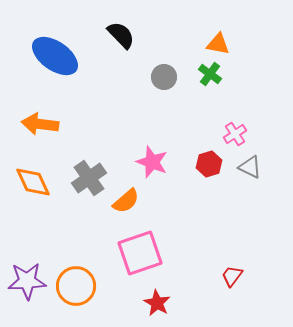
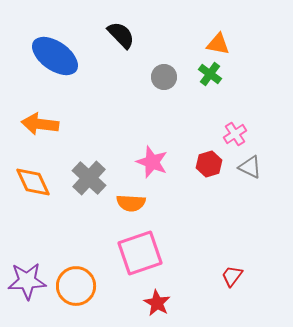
gray cross: rotated 12 degrees counterclockwise
orange semicircle: moved 5 px right, 2 px down; rotated 44 degrees clockwise
